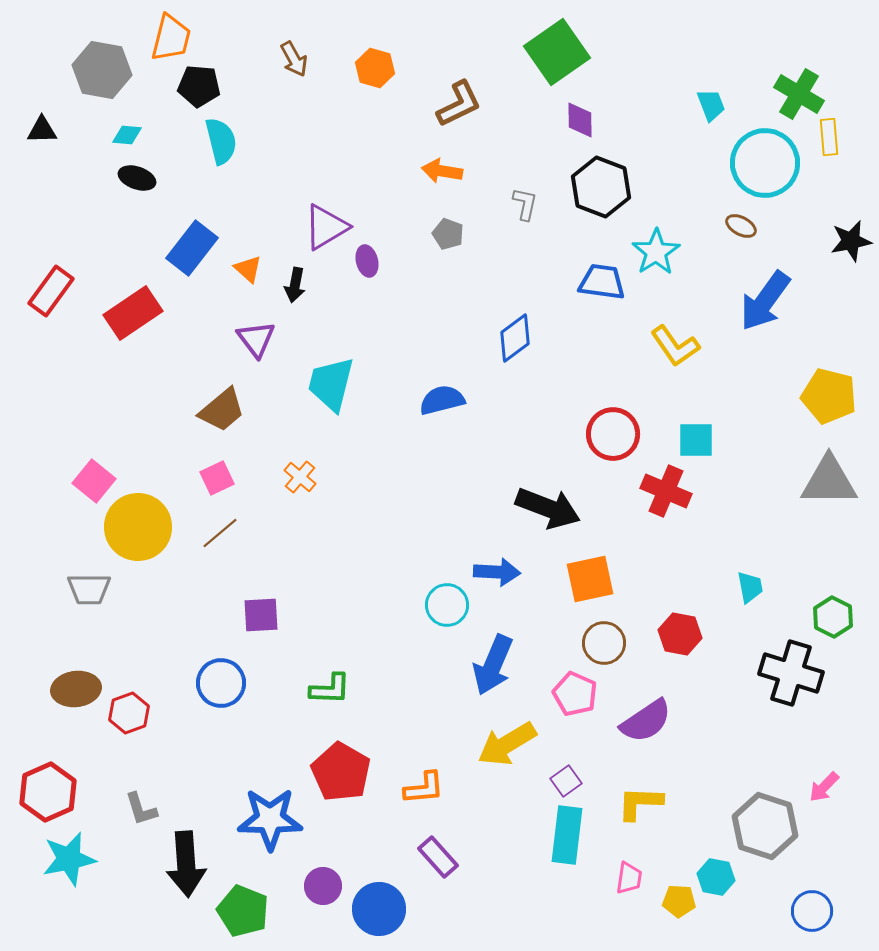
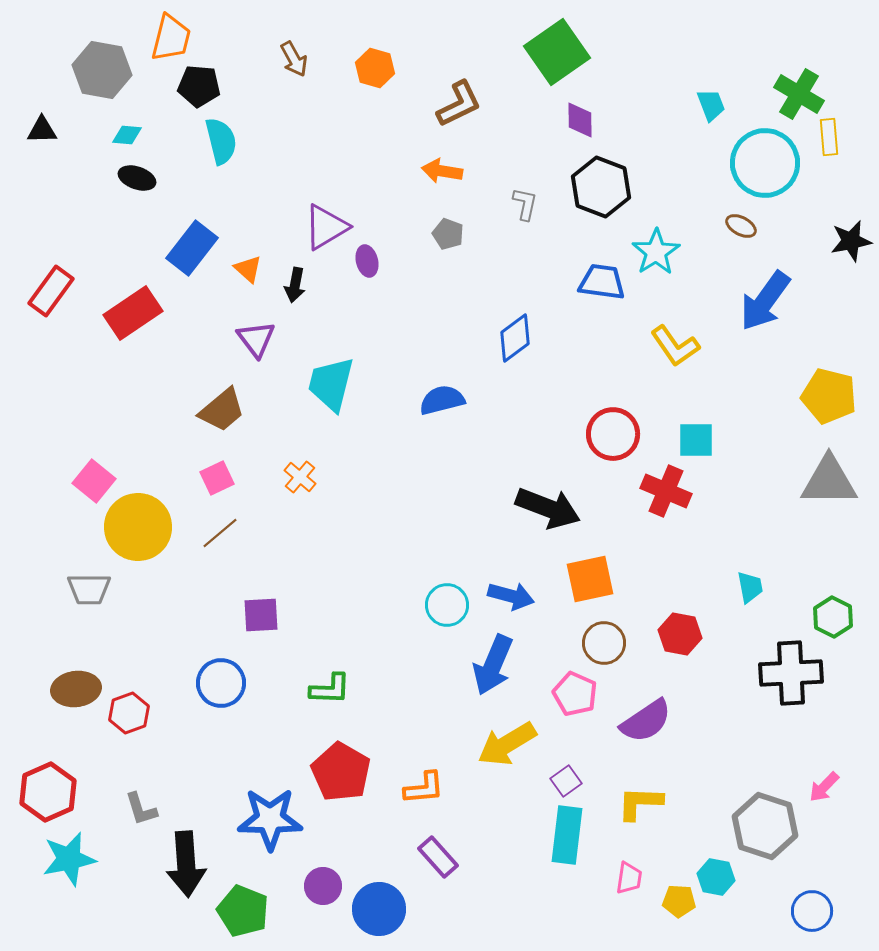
blue arrow at (497, 572): moved 14 px right, 24 px down; rotated 12 degrees clockwise
black cross at (791, 673): rotated 20 degrees counterclockwise
